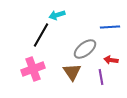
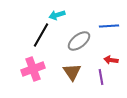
blue line: moved 1 px left, 1 px up
gray ellipse: moved 6 px left, 8 px up
